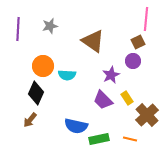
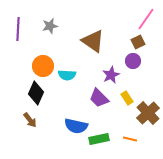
pink line: rotated 30 degrees clockwise
purple trapezoid: moved 4 px left, 2 px up
brown cross: moved 1 px right, 2 px up
brown arrow: rotated 77 degrees counterclockwise
